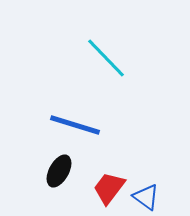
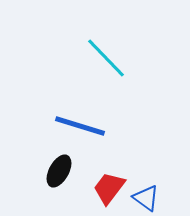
blue line: moved 5 px right, 1 px down
blue triangle: moved 1 px down
